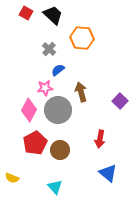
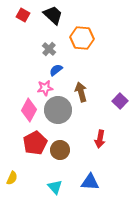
red square: moved 3 px left, 2 px down
blue semicircle: moved 2 px left
blue triangle: moved 18 px left, 9 px down; rotated 36 degrees counterclockwise
yellow semicircle: rotated 88 degrees counterclockwise
